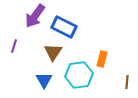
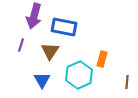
purple arrow: moved 1 px left; rotated 20 degrees counterclockwise
blue rectangle: rotated 15 degrees counterclockwise
purple line: moved 7 px right, 1 px up
brown triangle: moved 3 px left, 1 px up
cyan hexagon: rotated 16 degrees counterclockwise
blue triangle: moved 2 px left
